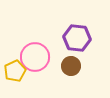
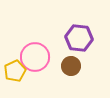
purple hexagon: moved 2 px right
